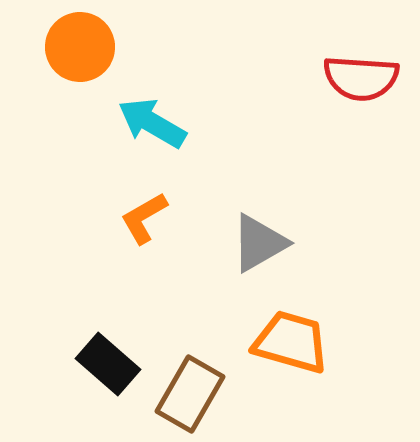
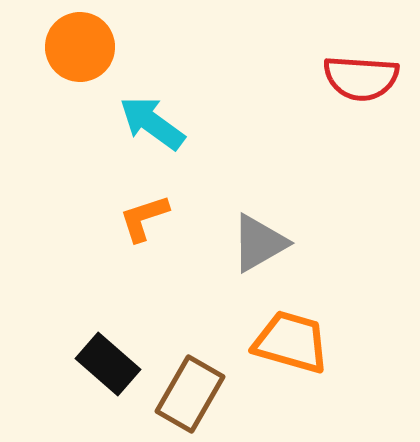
cyan arrow: rotated 6 degrees clockwise
orange L-shape: rotated 12 degrees clockwise
